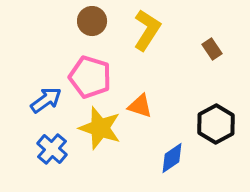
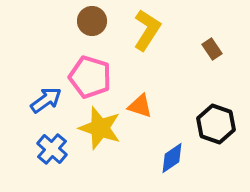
black hexagon: rotated 12 degrees counterclockwise
